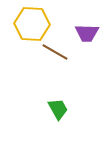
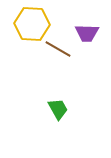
brown line: moved 3 px right, 3 px up
